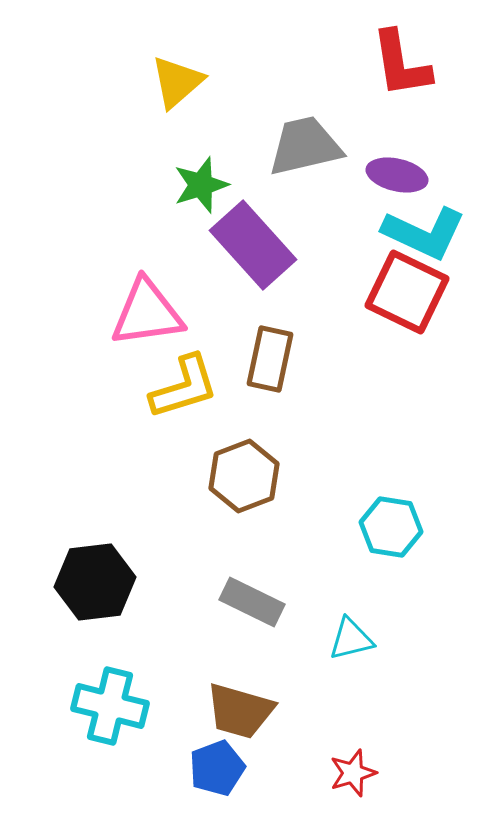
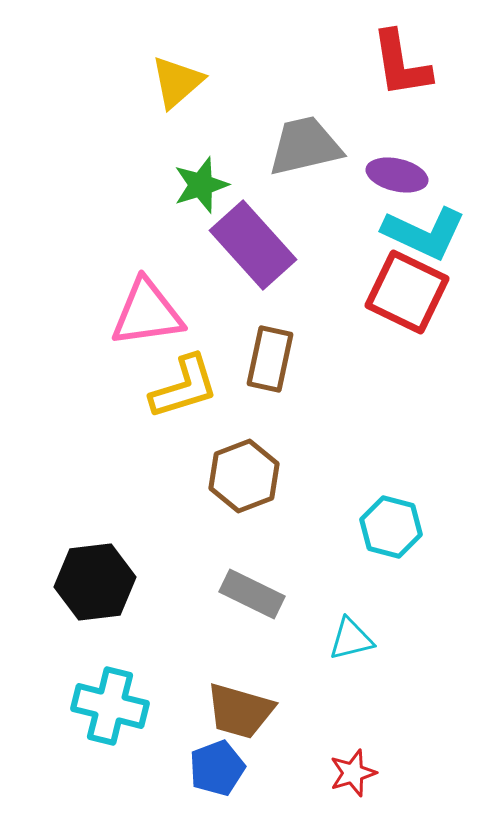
cyan hexagon: rotated 6 degrees clockwise
gray rectangle: moved 8 px up
